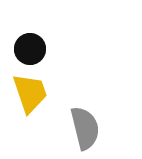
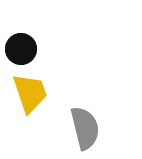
black circle: moved 9 px left
